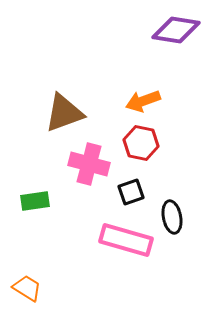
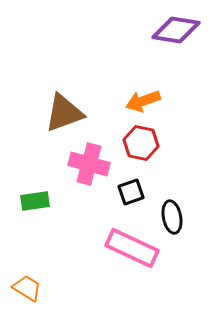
pink rectangle: moved 6 px right, 8 px down; rotated 9 degrees clockwise
